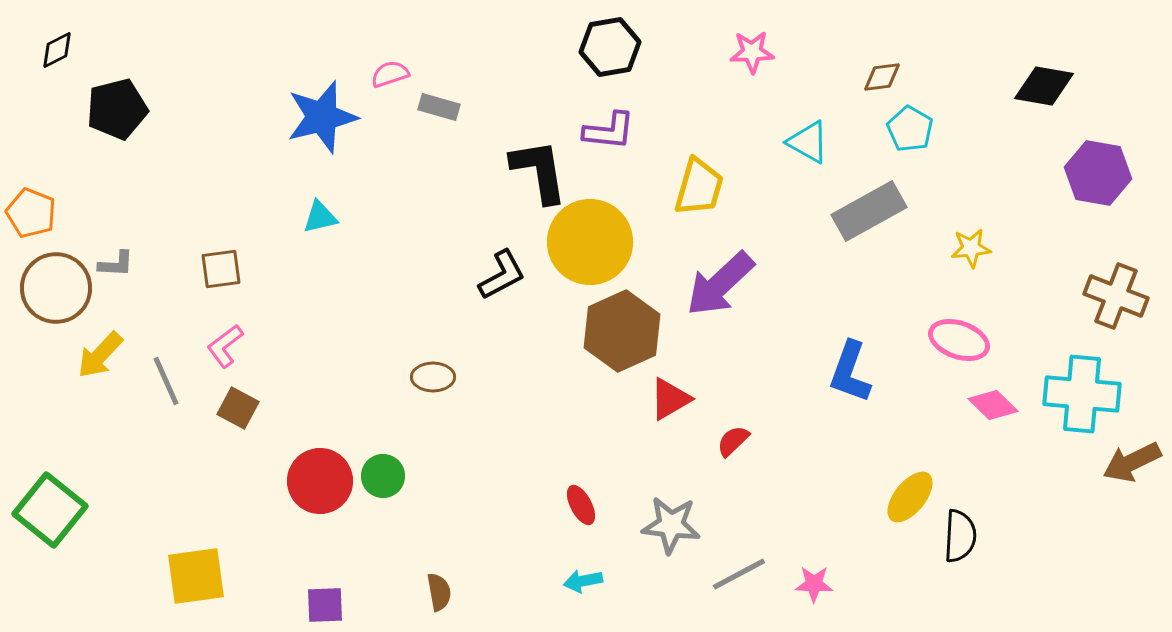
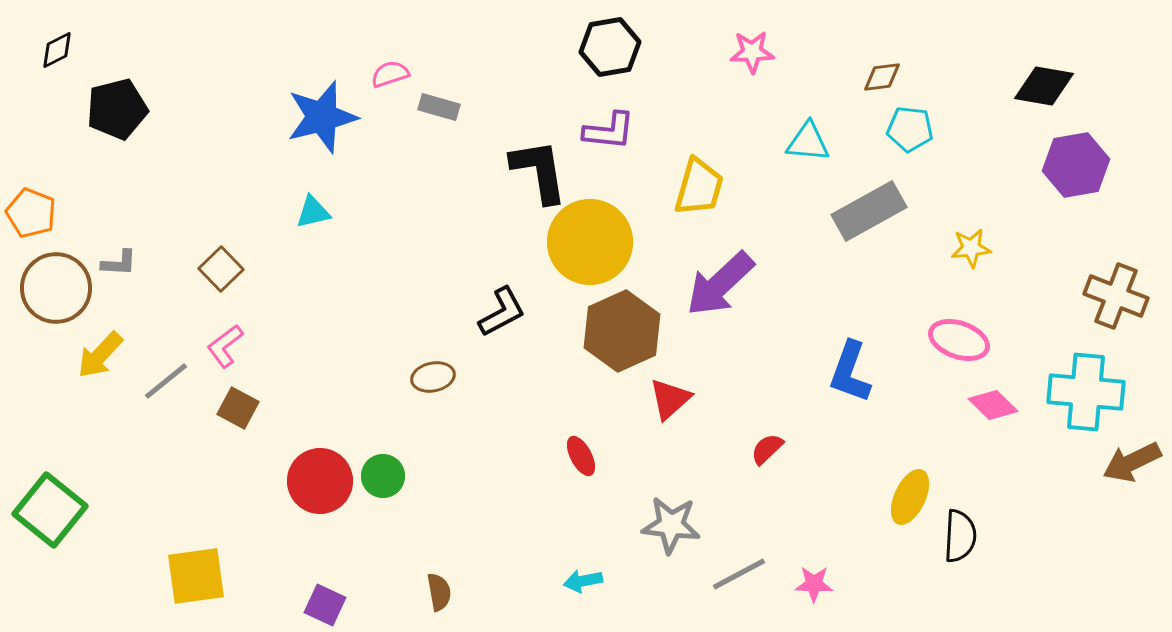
cyan pentagon at (910, 129): rotated 24 degrees counterclockwise
cyan triangle at (808, 142): rotated 24 degrees counterclockwise
purple hexagon at (1098, 173): moved 22 px left, 8 px up; rotated 20 degrees counterclockwise
cyan triangle at (320, 217): moved 7 px left, 5 px up
gray L-shape at (116, 264): moved 3 px right, 1 px up
brown square at (221, 269): rotated 36 degrees counterclockwise
black L-shape at (502, 275): moved 37 px down
brown ellipse at (433, 377): rotated 12 degrees counterclockwise
gray line at (166, 381): rotated 75 degrees clockwise
cyan cross at (1082, 394): moved 4 px right, 2 px up
red triangle at (670, 399): rotated 12 degrees counterclockwise
red semicircle at (733, 441): moved 34 px right, 8 px down
yellow ellipse at (910, 497): rotated 14 degrees counterclockwise
red ellipse at (581, 505): moved 49 px up
purple square at (325, 605): rotated 27 degrees clockwise
